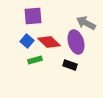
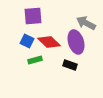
blue square: rotated 16 degrees counterclockwise
